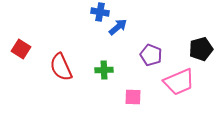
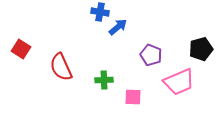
green cross: moved 10 px down
